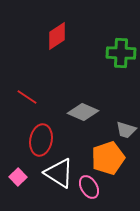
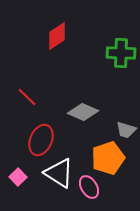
red line: rotated 10 degrees clockwise
red ellipse: rotated 12 degrees clockwise
